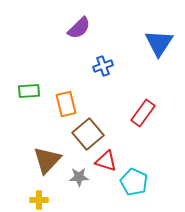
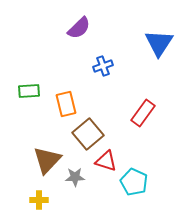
gray star: moved 4 px left
